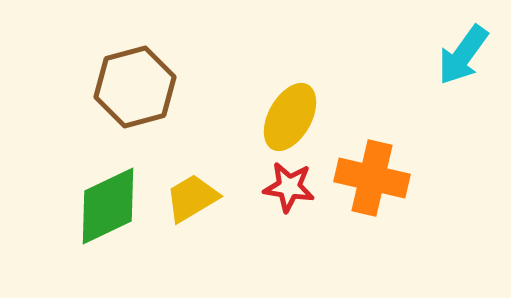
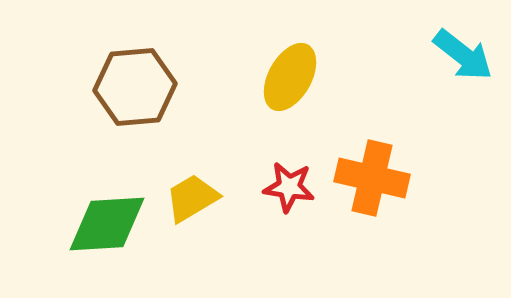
cyan arrow: rotated 88 degrees counterclockwise
brown hexagon: rotated 10 degrees clockwise
yellow ellipse: moved 40 px up
green diamond: moved 1 px left, 18 px down; rotated 22 degrees clockwise
